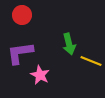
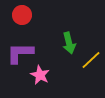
green arrow: moved 1 px up
purple L-shape: rotated 8 degrees clockwise
yellow line: moved 1 px up; rotated 65 degrees counterclockwise
